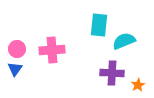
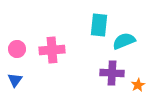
blue triangle: moved 11 px down
